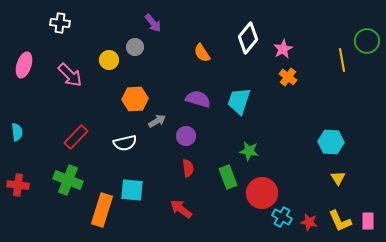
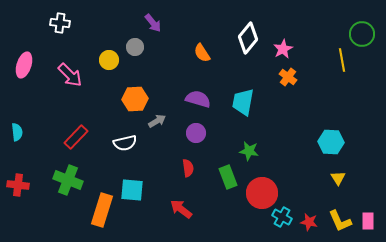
green circle: moved 5 px left, 7 px up
cyan trapezoid: moved 4 px right, 1 px down; rotated 8 degrees counterclockwise
purple circle: moved 10 px right, 3 px up
